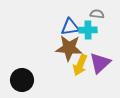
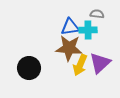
black circle: moved 7 px right, 12 px up
